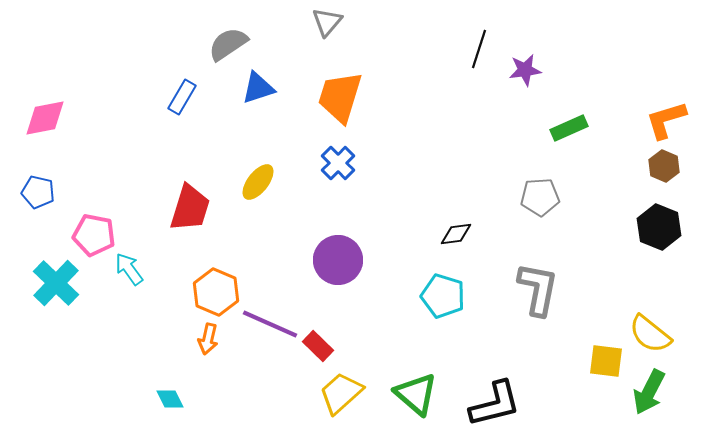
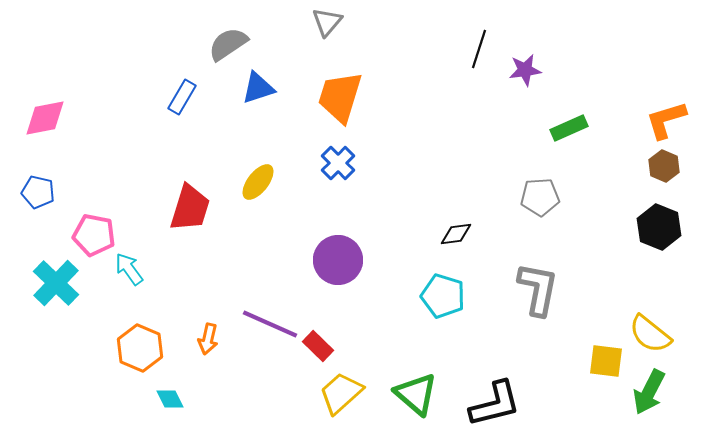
orange hexagon: moved 76 px left, 56 px down
